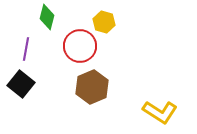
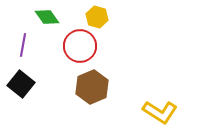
green diamond: rotated 50 degrees counterclockwise
yellow hexagon: moved 7 px left, 5 px up
purple line: moved 3 px left, 4 px up
